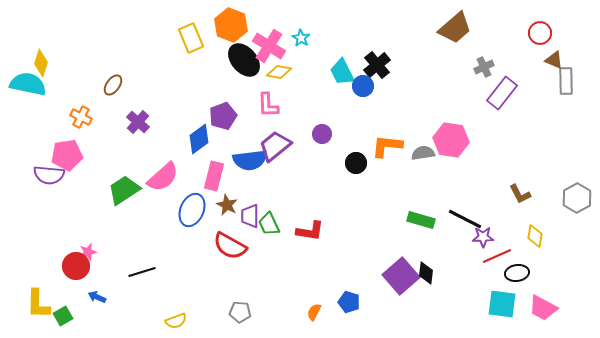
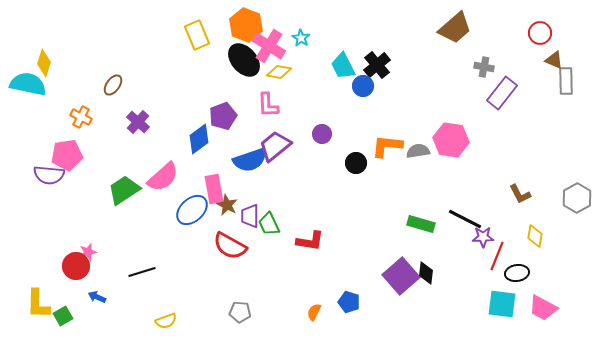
orange hexagon at (231, 25): moved 15 px right
yellow rectangle at (191, 38): moved 6 px right, 3 px up
yellow diamond at (41, 63): moved 3 px right
gray cross at (484, 67): rotated 36 degrees clockwise
cyan trapezoid at (342, 72): moved 1 px right, 6 px up
gray semicircle at (423, 153): moved 5 px left, 2 px up
blue semicircle at (250, 160): rotated 12 degrees counterclockwise
pink rectangle at (214, 176): moved 13 px down; rotated 24 degrees counterclockwise
blue ellipse at (192, 210): rotated 24 degrees clockwise
green rectangle at (421, 220): moved 4 px down
red L-shape at (310, 231): moved 10 px down
red line at (497, 256): rotated 44 degrees counterclockwise
yellow semicircle at (176, 321): moved 10 px left
